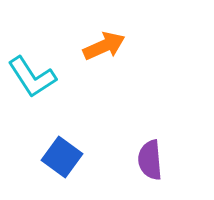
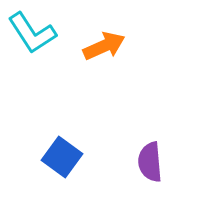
cyan L-shape: moved 44 px up
purple semicircle: moved 2 px down
